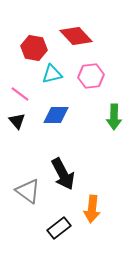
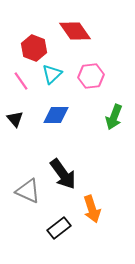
red diamond: moved 1 px left, 5 px up; rotated 8 degrees clockwise
red hexagon: rotated 10 degrees clockwise
cyan triangle: rotated 30 degrees counterclockwise
pink line: moved 1 px right, 13 px up; rotated 18 degrees clockwise
green arrow: rotated 20 degrees clockwise
black triangle: moved 2 px left, 2 px up
black arrow: rotated 8 degrees counterclockwise
gray triangle: rotated 12 degrees counterclockwise
orange arrow: rotated 24 degrees counterclockwise
